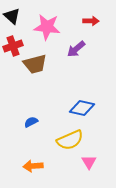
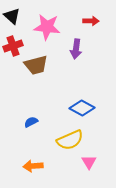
purple arrow: rotated 42 degrees counterclockwise
brown trapezoid: moved 1 px right, 1 px down
blue diamond: rotated 15 degrees clockwise
